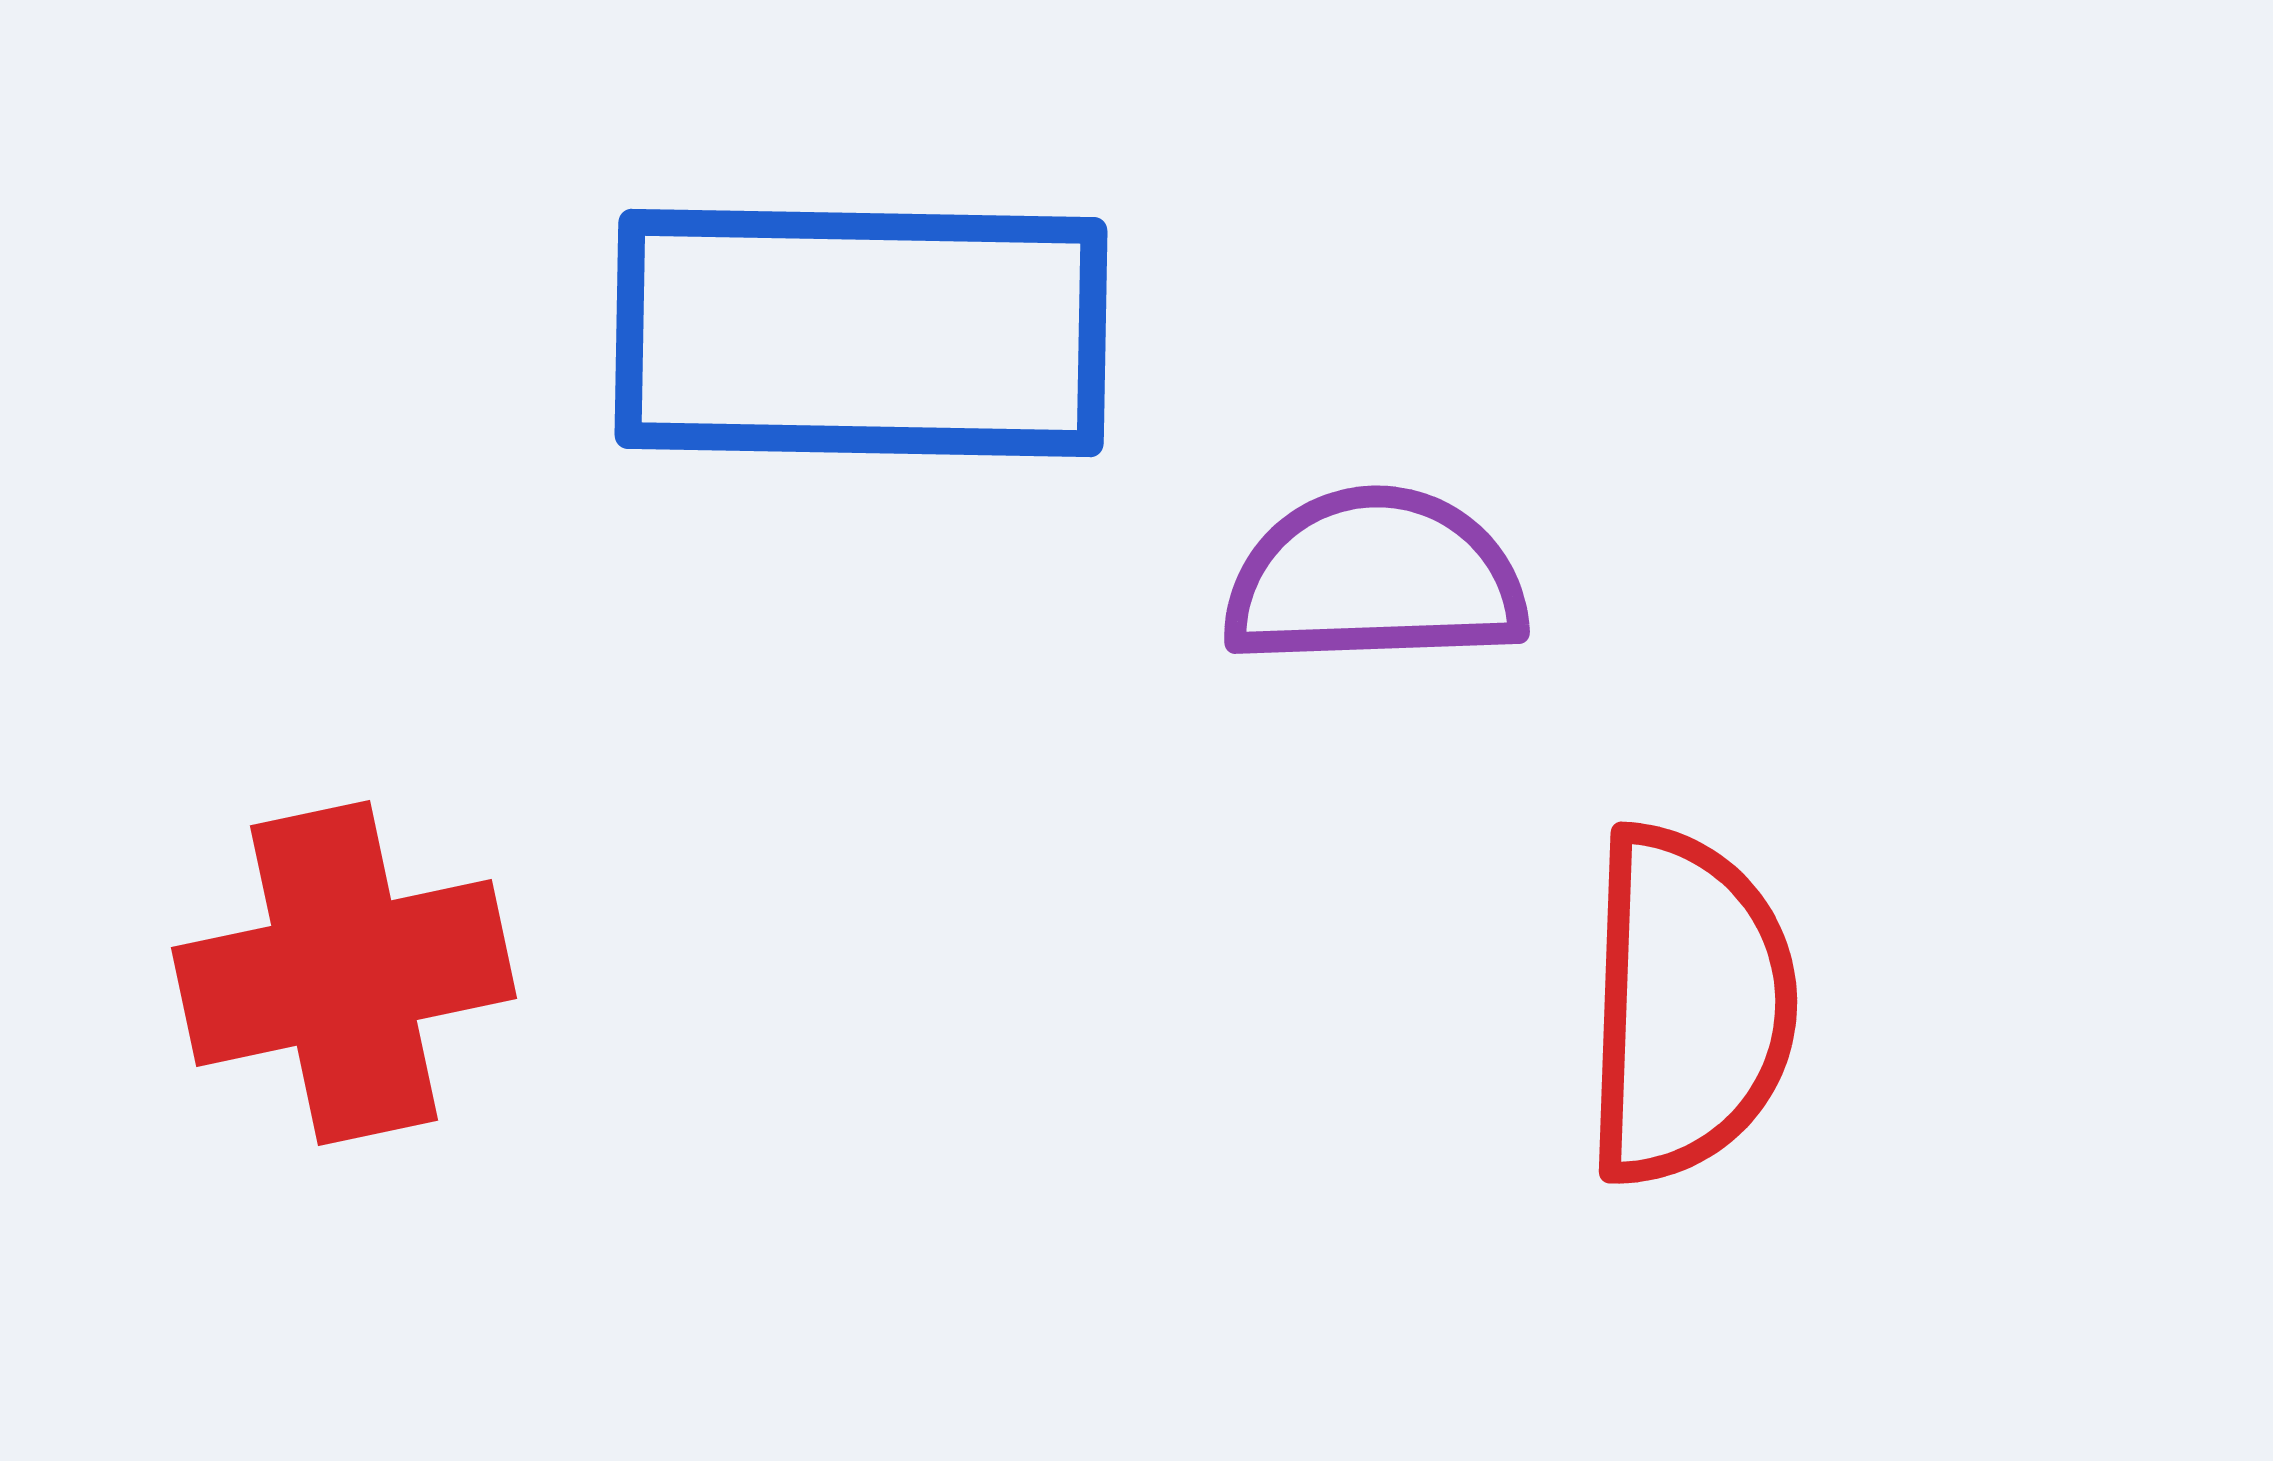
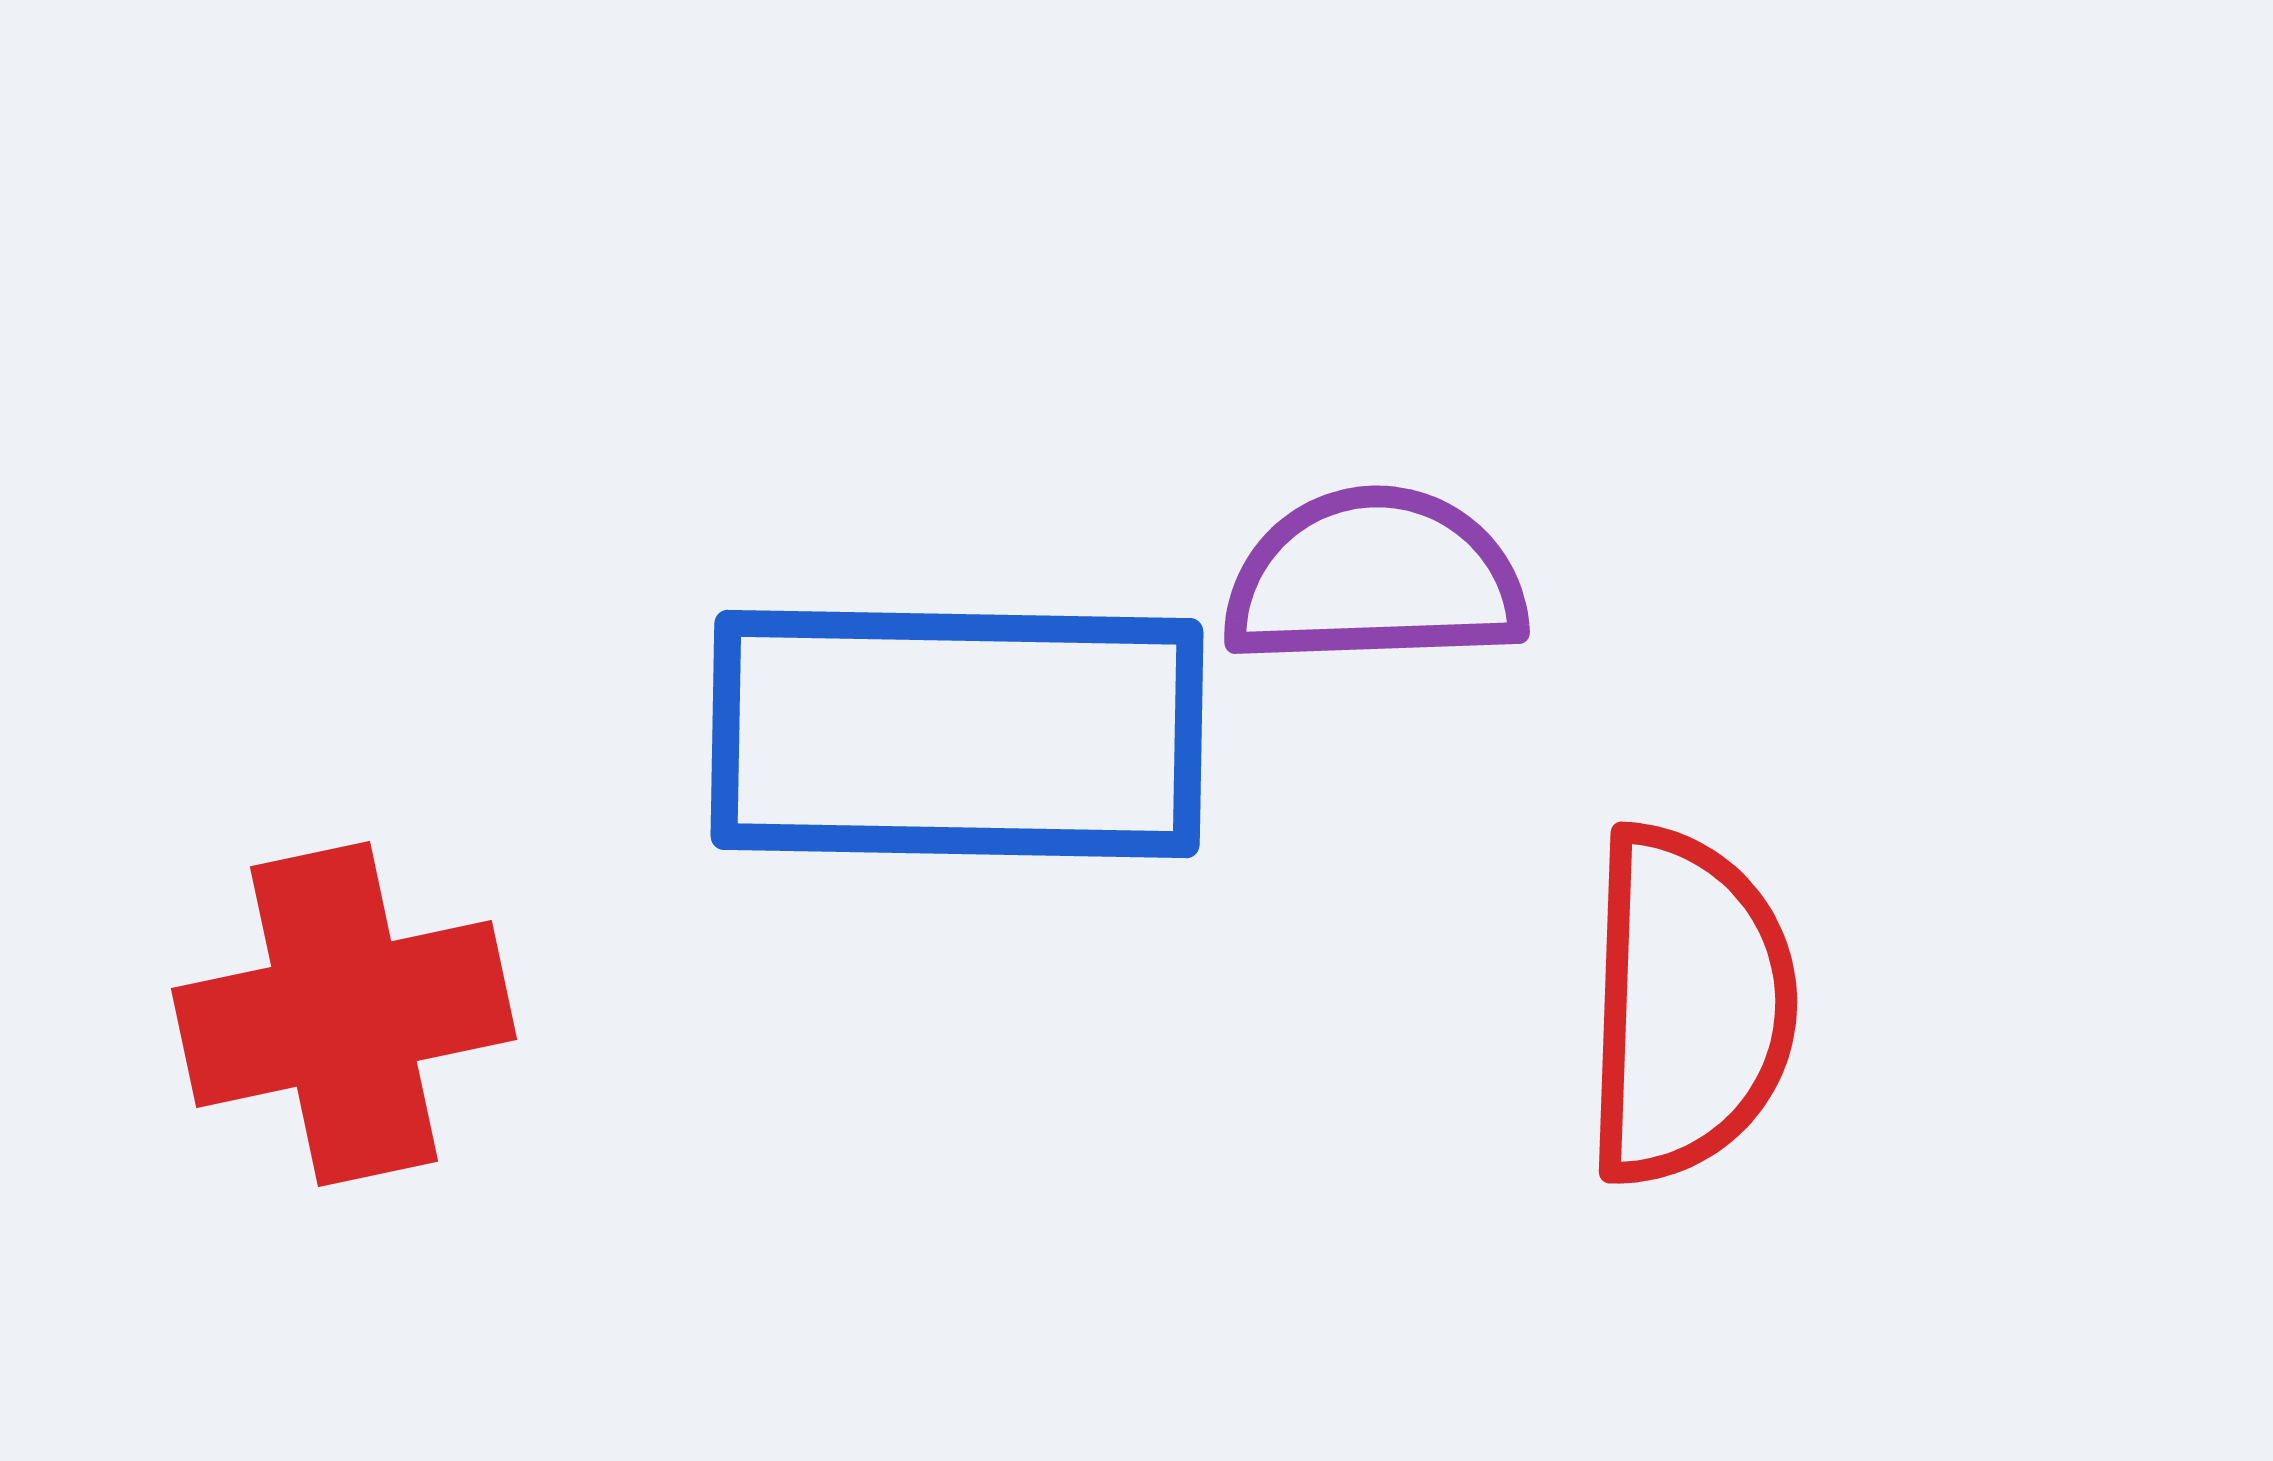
blue rectangle: moved 96 px right, 401 px down
red cross: moved 41 px down
